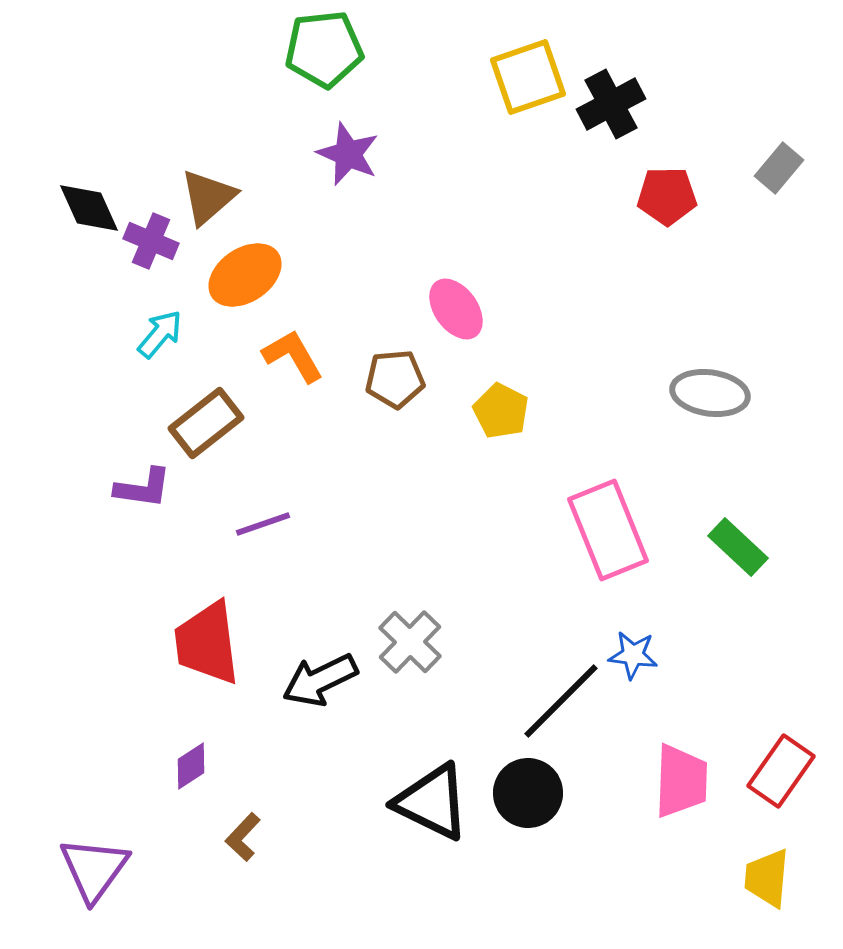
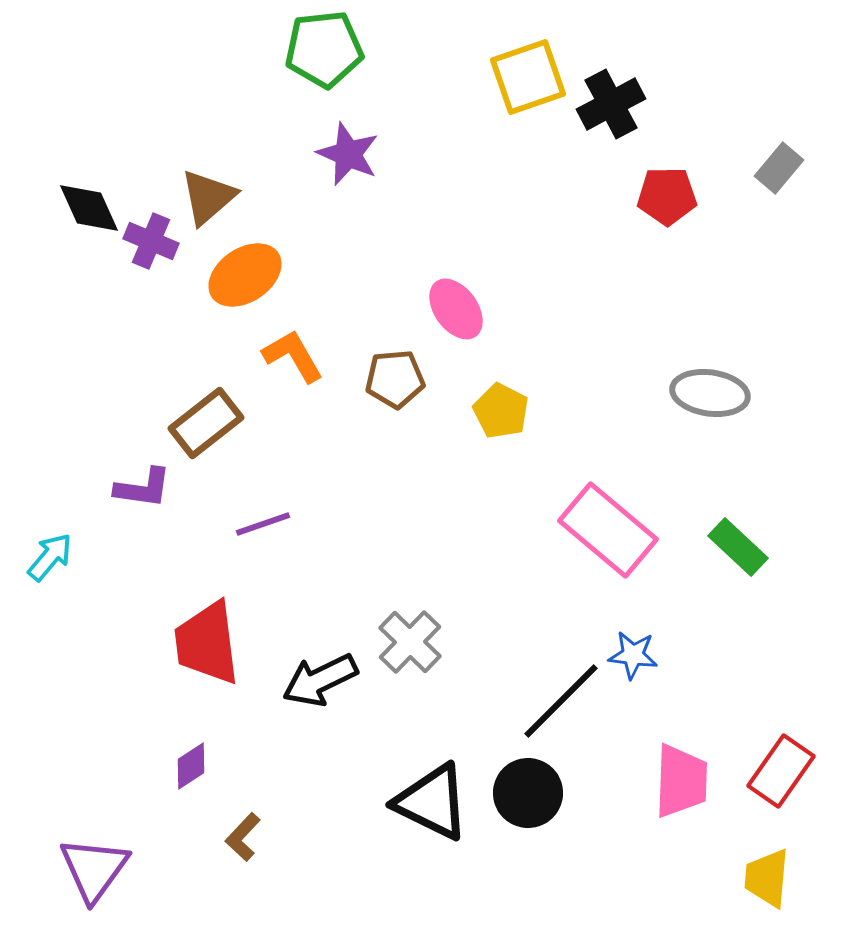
cyan arrow: moved 110 px left, 223 px down
pink rectangle: rotated 28 degrees counterclockwise
